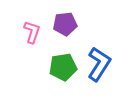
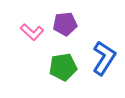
pink L-shape: rotated 115 degrees clockwise
blue L-shape: moved 5 px right, 6 px up
